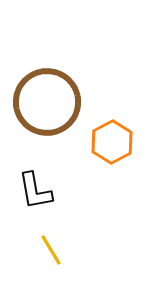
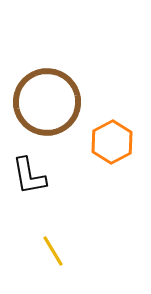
black L-shape: moved 6 px left, 15 px up
yellow line: moved 2 px right, 1 px down
